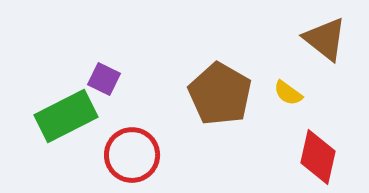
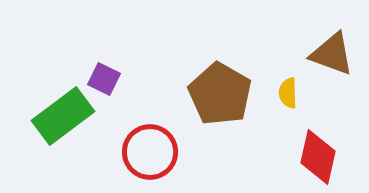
brown triangle: moved 7 px right, 15 px down; rotated 18 degrees counterclockwise
yellow semicircle: rotated 52 degrees clockwise
green rectangle: moved 3 px left; rotated 10 degrees counterclockwise
red circle: moved 18 px right, 3 px up
